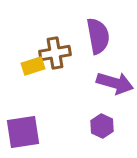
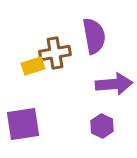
purple semicircle: moved 4 px left
purple arrow: moved 1 px left, 1 px down; rotated 21 degrees counterclockwise
purple square: moved 8 px up
